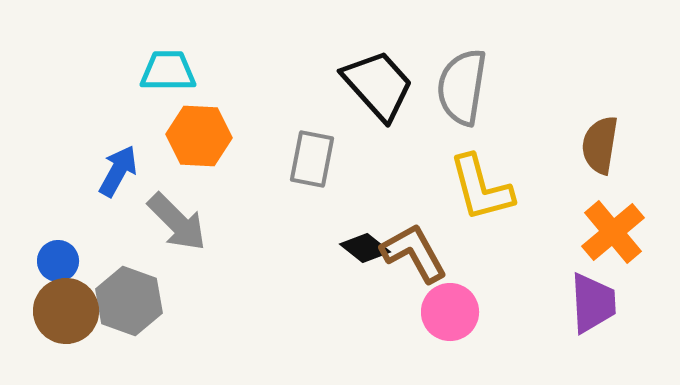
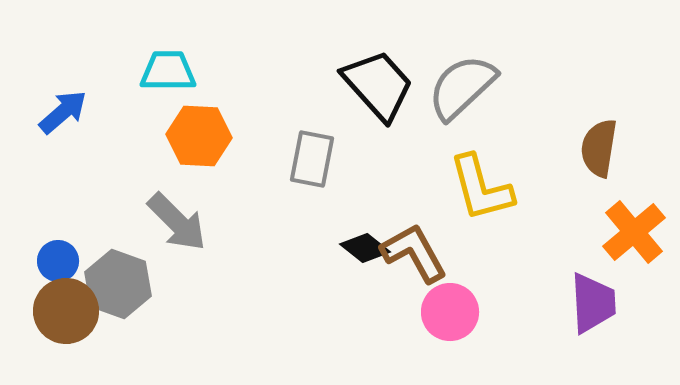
gray semicircle: rotated 38 degrees clockwise
brown semicircle: moved 1 px left, 3 px down
blue arrow: moved 55 px left, 59 px up; rotated 20 degrees clockwise
orange cross: moved 21 px right
gray hexagon: moved 11 px left, 17 px up
